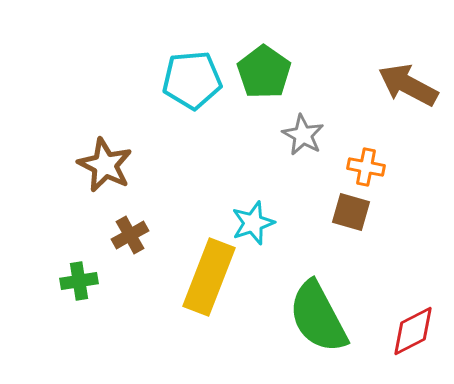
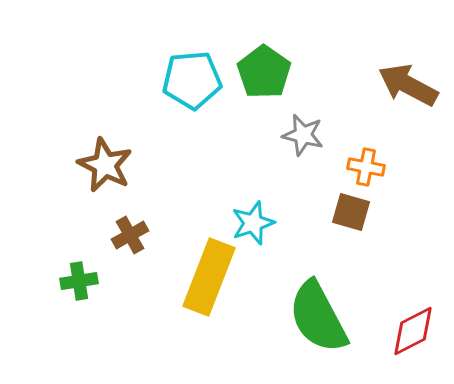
gray star: rotated 15 degrees counterclockwise
